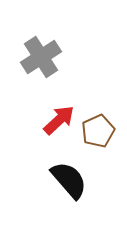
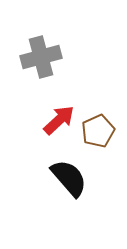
gray cross: rotated 18 degrees clockwise
black semicircle: moved 2 px up
